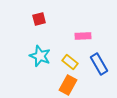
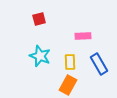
yellow rectangle: rotated 49 degrees clockwise
